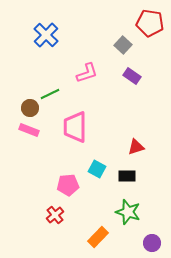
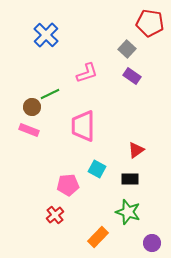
gray square: moved 4 px right, 4 px down
brown circle: moved 2 px right, 1 px up
pink trapezoid: moved 8 px right, 1 px up
red triangle: moved 3 px down; rotated 18 degrees counterclockwise
black rectangle: moved 3 px right, 3 px down
